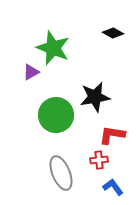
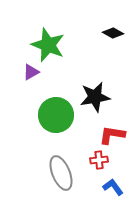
green star: moved 5 px left, 3 px up
